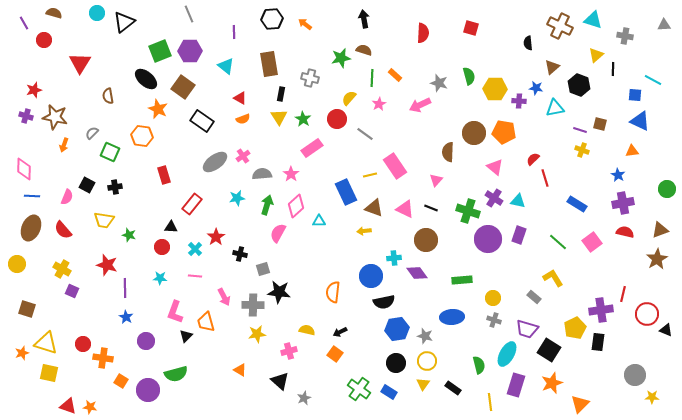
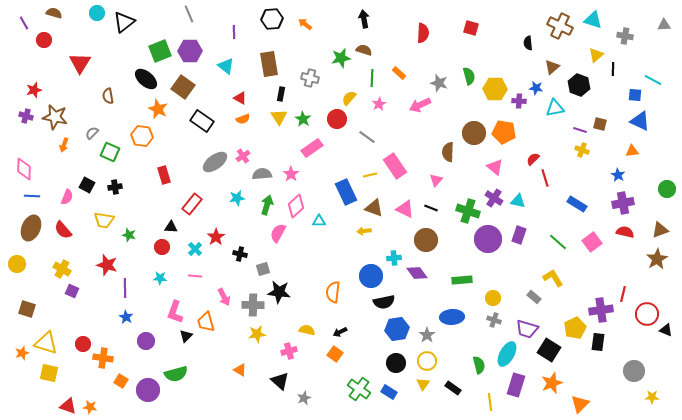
orange rectangle at (395, 75): moved 4 px right, 2 px up
gray line at (365, 134): moved 2 px right, 3 px down
gray star at (425, 336): moved 2 px right, 1 px up; rotated 21 degrees clockwise
gray circle at (635, 375): moved 1 px left, 4 px up
